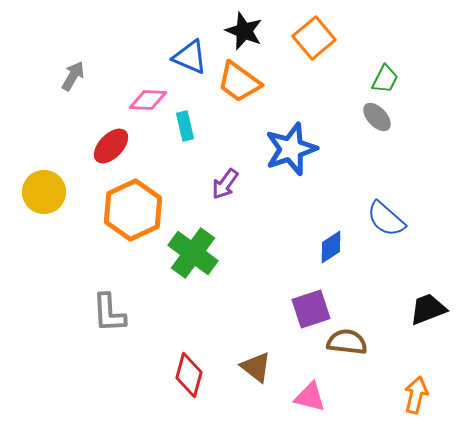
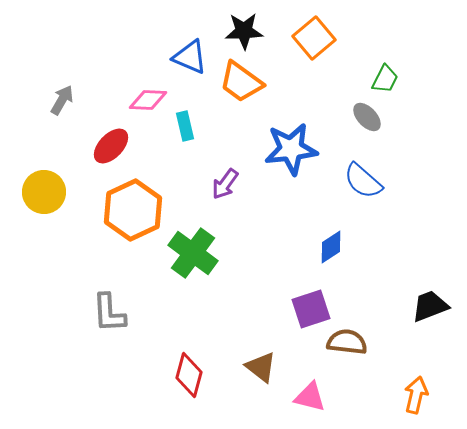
black star: rotated 24 degrees counterclockwise
gray arrow: moved 11 px left, 24 px down
orange trapezoid: moved 2 px right
gray ellipse: moved 10 px left
blue star: rotated 12 degrees clockwise
blue semicircle: moved 23 px left, 38 px up
black trapezoid: moved 2 px right, 3 px up
brown triangle: moved 5 px right
